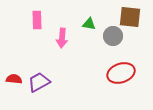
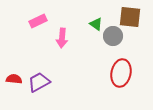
pink rectangle: moved 1 px right, 1 px down; rotated 66 degrees clockwise
green triangle: moved 7 px right; rotated 24 degrees clockwise
red ellipse: rotated 60 degrees counterclockwise
